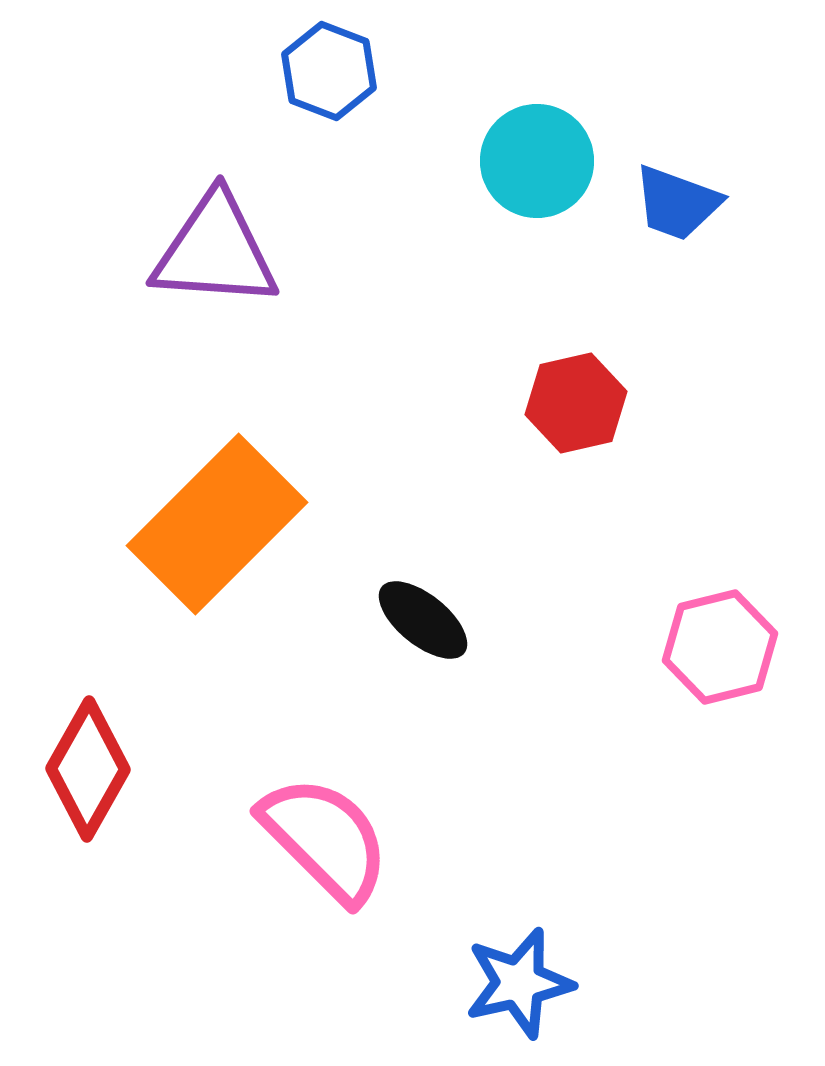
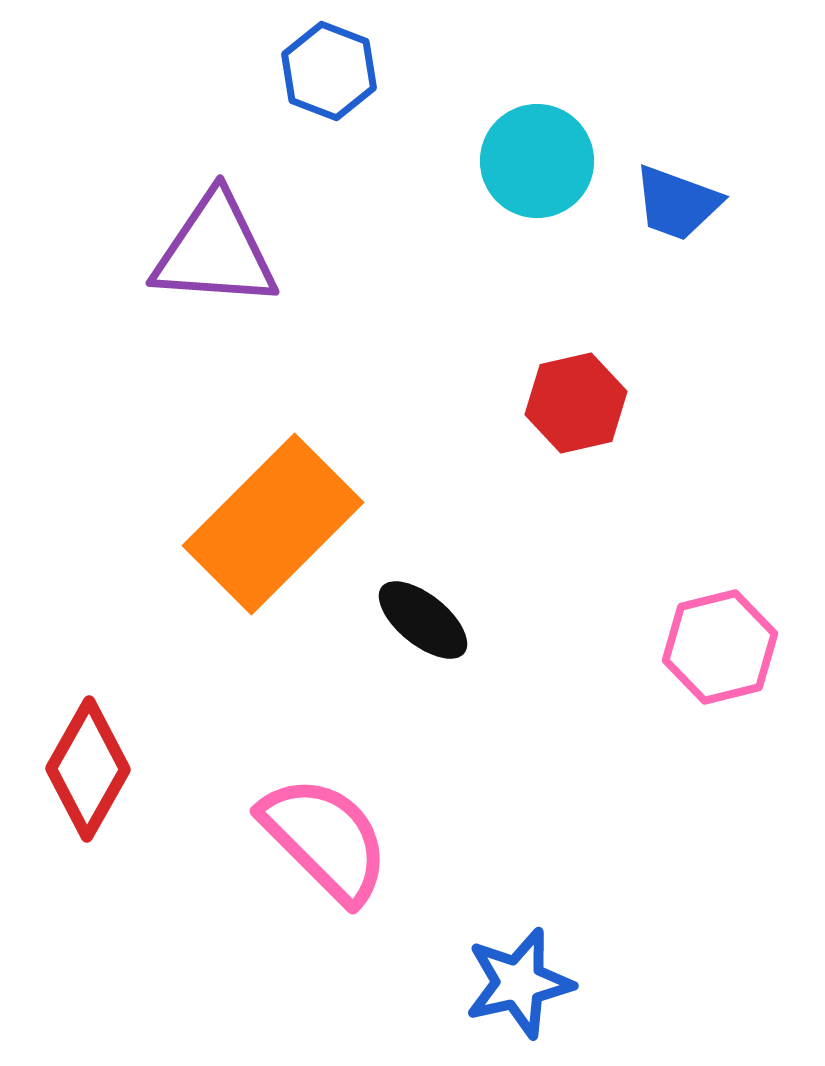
orange rectangle: moved 56 px right
